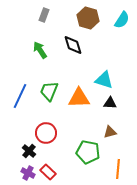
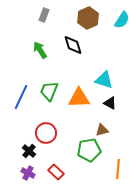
brown hexagon: rotated 20 degrees clockwise
blue line: moved 1 px right, 1 px down
black triangle: rotated 24 degrees clockwise
brown triangle: moved 8 px left, 2 px up
green pentagon: moved 1 px right, 2 px up; rotated 20 degrees counterclockwise
red rectangle: moved 8 px right
